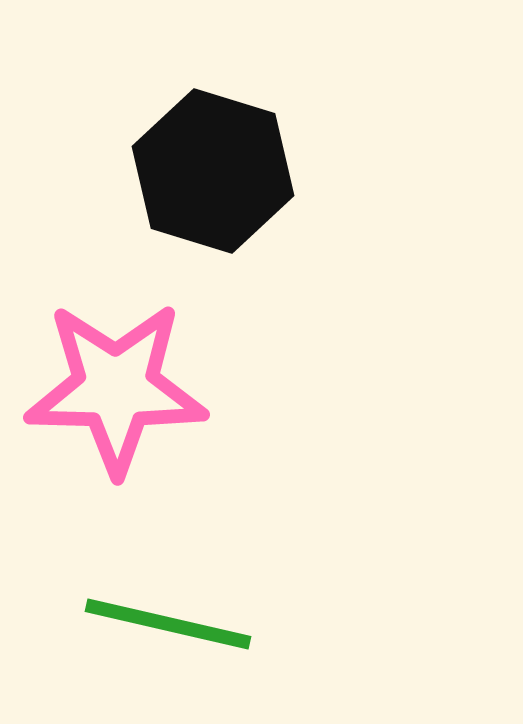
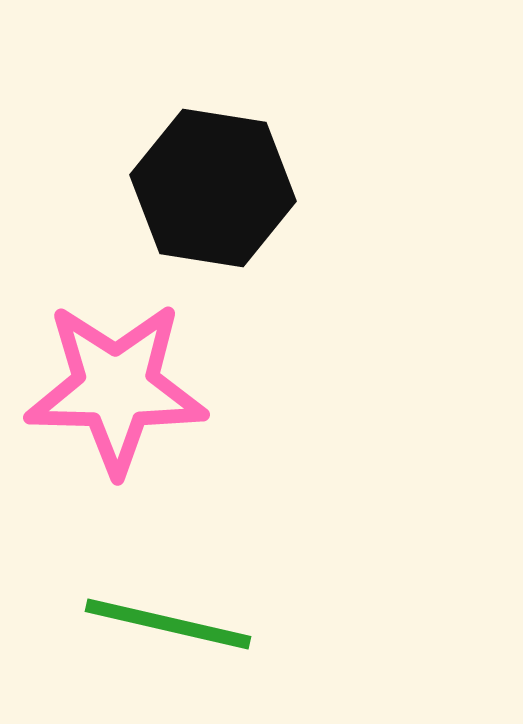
black hexagon: moved 17 px down; rotated 8 degrees counterclockwise
